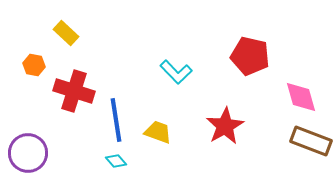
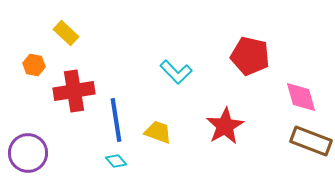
red cross: rotated 27 degrees counterclockwise
